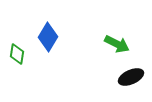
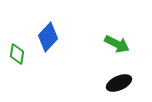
blue diamond: rotated 12 degrees clockwise
black ellipse: moved 12 px left, 6 px down
